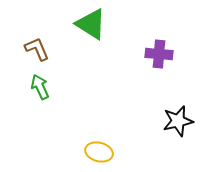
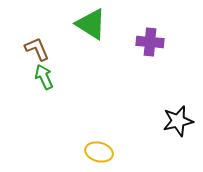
purple cross: moved 9 px left, 12 px up
green arrow: moved 4 px right, 10 px up
